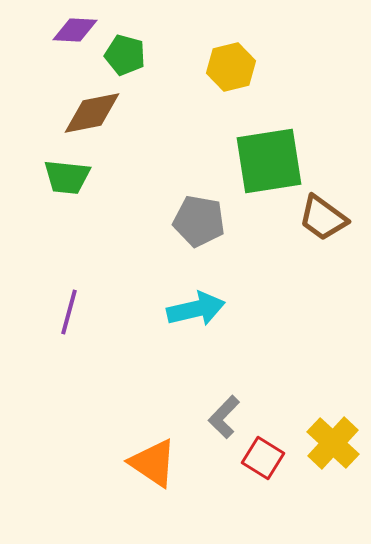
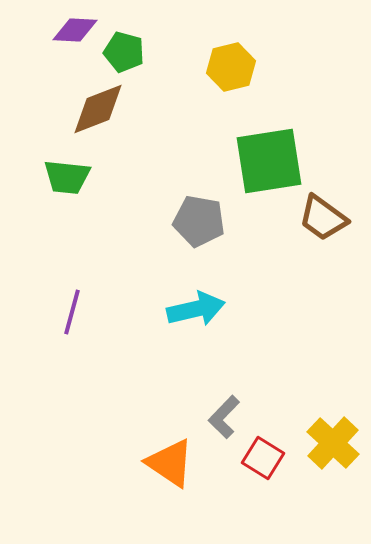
green pentagon: moved 1 px left, 3 px up
brown diamond: moved 6 px right, 4 px up; rotated 10 degrees counterclockwise
purple line: moved 3 px right
orange triangle: moved 17 px right
